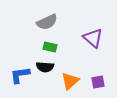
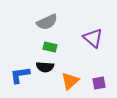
purple square: moved 1 px right, 1 px down
